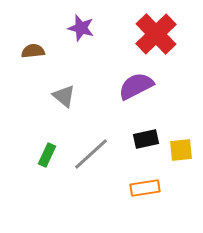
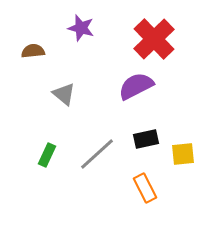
red cross: moved 2 px left, 5 px down
gray triangle: moved 2 px up
yellow square: moved 2 px right, 4 px down
gray line: moved 6 px right
orange rectangle: rotated 72 degrees clockwise
